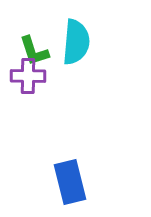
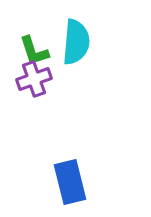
purple cross: moved 6 px right, 3 px down; rotated 20 degrees counterclockwise
